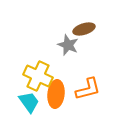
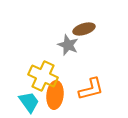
yellow cross: moved 5 px right
orange L-shape: moved 3 px right
orange ellipse: moved 1 px left, 1 px down
